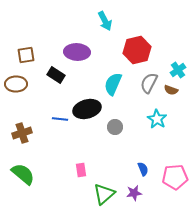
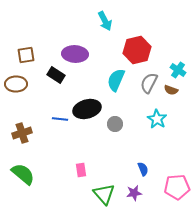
purple ellipse: moved 2 px left, 2 px down
cyan cross: rotated 21 degrees counterclockwise
cyan semicircle: moved 3 px right, 4 px up
gray circle: moved 3 px up
pink pentagon: moved 2 px right, 10 px down
green triangle: rotated 30 degrees counterclockwise
